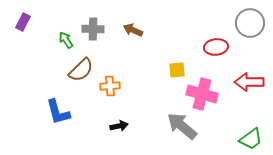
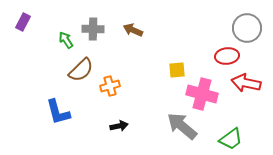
gray circle: moved 3 px left, 5 px down
red ellipse: moved 11 px right, 9 px down
red arrow: moved 3 px left, 1 px down; rotated 12 degrees clockwise
orange cross: rotated 12 degrees counterclockwise
green trapezoid: moved 20 px left
